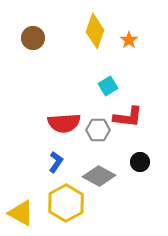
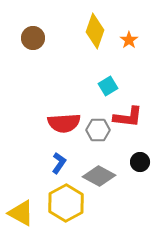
blue L-shape: moved 3 px right, 1 px down
